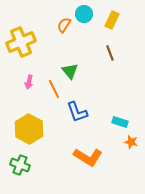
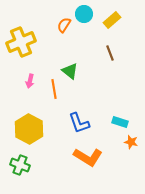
yellow rectangle: rotated 24 degrees clockwise
green triangle: rotated 12 degrees counterclockwise
pink arrow: moved 1 px right, 1 px up
orange line: rotated 18 degrees clockwise
blue L-shape: moved 2 px right, 11 px down
